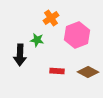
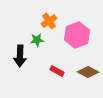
orange cross: moved 2 px left, 3 px down
green star: rotated 16 degrees counterclockwise
black arrow: moved 1 px down
red rectangle: rotated 24 degrees clockwise
